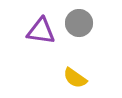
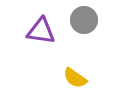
gray circle: moved 5 px right, 3 px up
